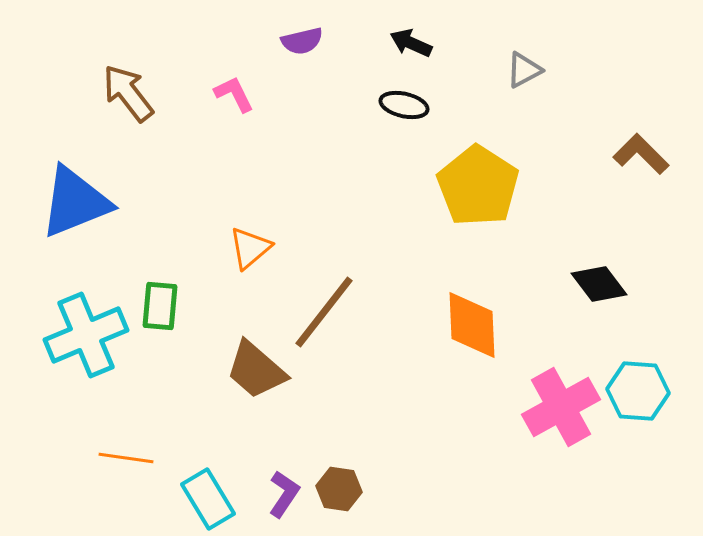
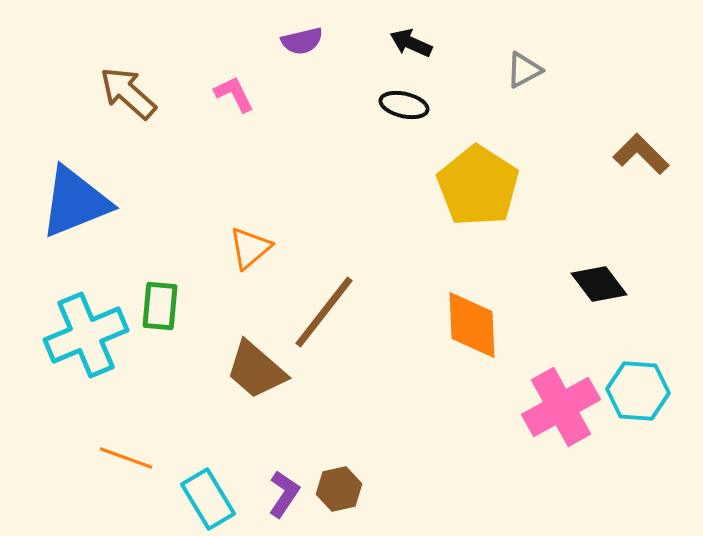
brown arrow: rotated 10 degrees counterclockwise
orange line: rotated 12 degrees clockwise
brown hexagon: rotated 21 degrees counterclockwise
